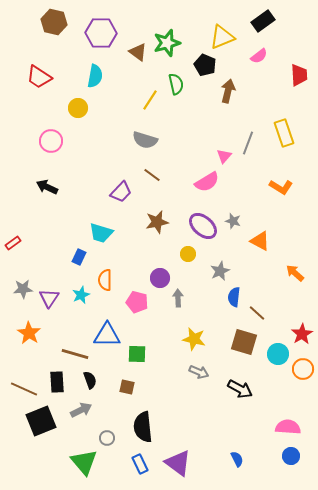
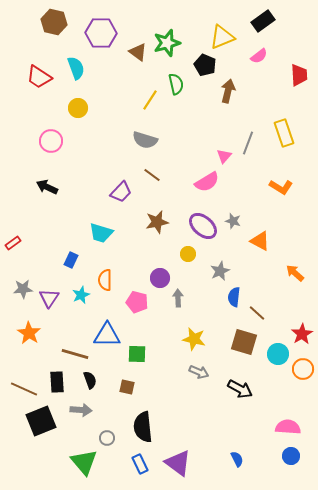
cyan semicircle at (95, 76): moved 19 px left, 8 px up; rotated 30 degrees counterclockwise
blue rectangle at (79, 257): moved 8 px left, 3 px down
gray arrow at (81, 410): rotated 30 degrees clockwise
